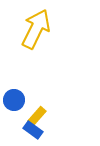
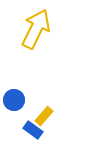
yellow rectangle: moved 7 px right
